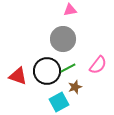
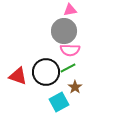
gray circle: moved 1 px right, 8 px up
pink semicircle: moved 28 px left, 15 px up; rotated 54 degrees clockwise
black circle: moved 1 px left, 1 px down
brown star: rotated 16 degrees counterclockwise
